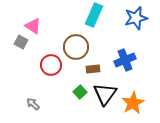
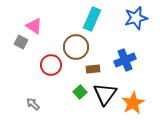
cyan rectangle: moved 2 px left, 4 px down
pink triangle: moved 1 px right
